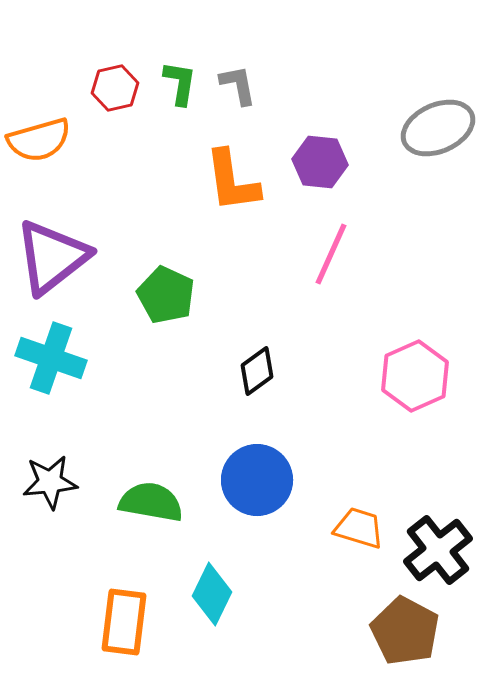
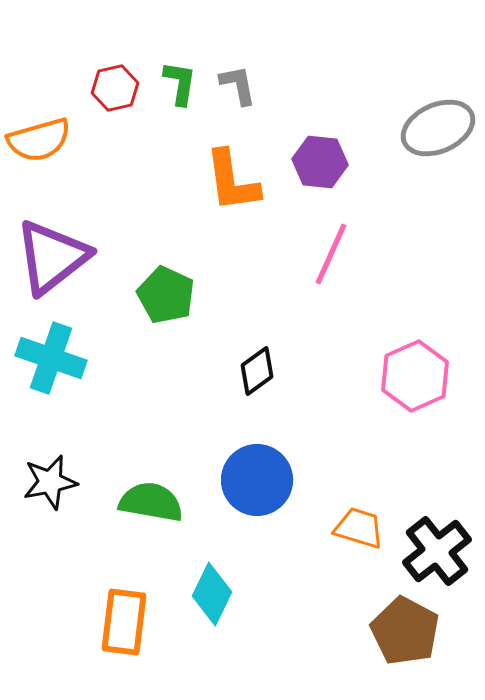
black star: rotated 6 degrees counterclockwise
black cross: moved 1 px left, 1 px down
